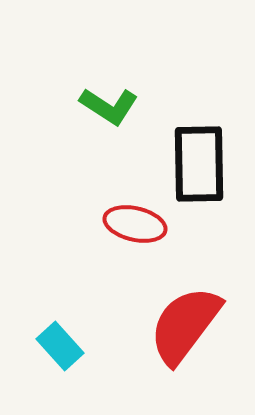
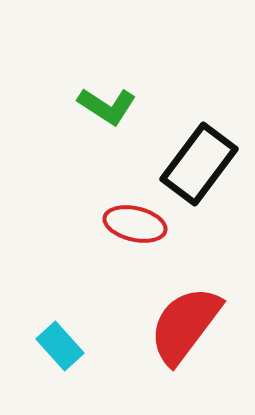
green L-shape: moved 2 px left
black rectangle: rotated 38 degrees clockwise
